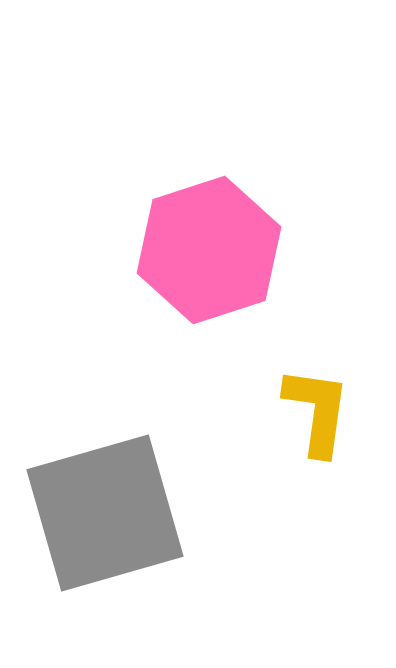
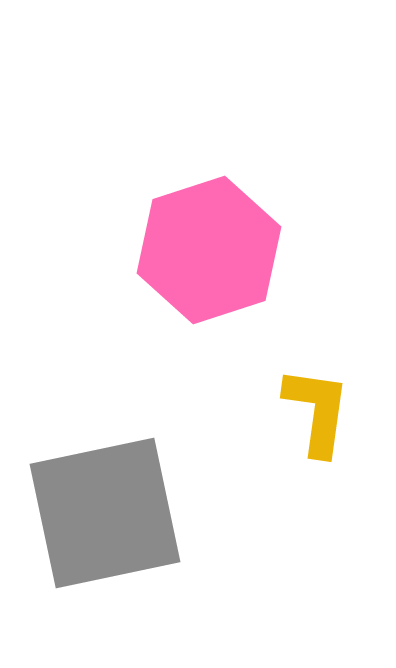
gray square: rotated 4 degrees clockwise
